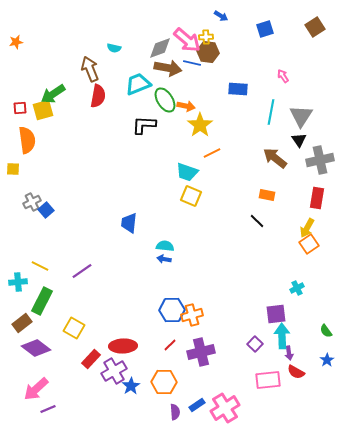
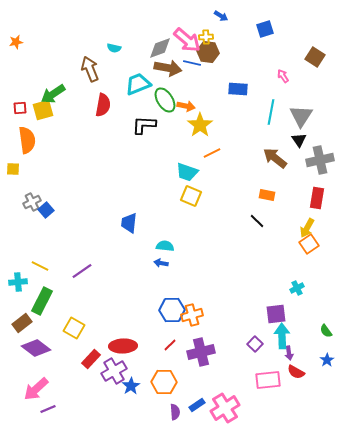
brown square at (315, 27): moved 30 px down; rotated 24 degrees counterclockwise
red semicircle at (98, 96): moved 5 px right, 9 px down
blue arrow at (164, 259): moved 3 px left, 4 px down
